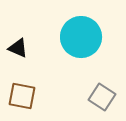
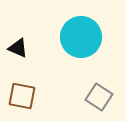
gray square: moved 3 px left
